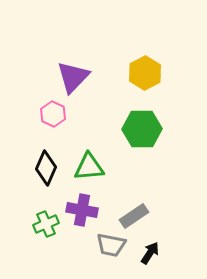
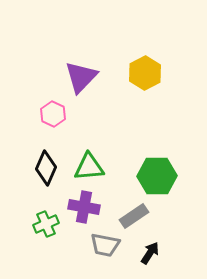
purple triangle: moved 8 px right
green hexagon: moved 15 px right, 47 px down
purple cross: moved 2 px right, 3 px up
gray trapezoid: moved 6 px left
